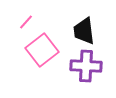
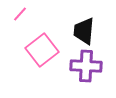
pink line: moved 6 px left, 8 px up
black trapezoid: rotated 12 degrees clockwise
